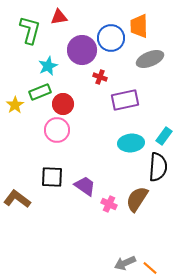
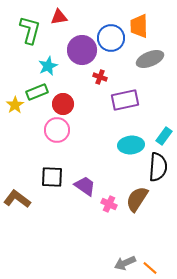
green rectangle: moved 3 px left
cyan ellipse: moved 2 px down
